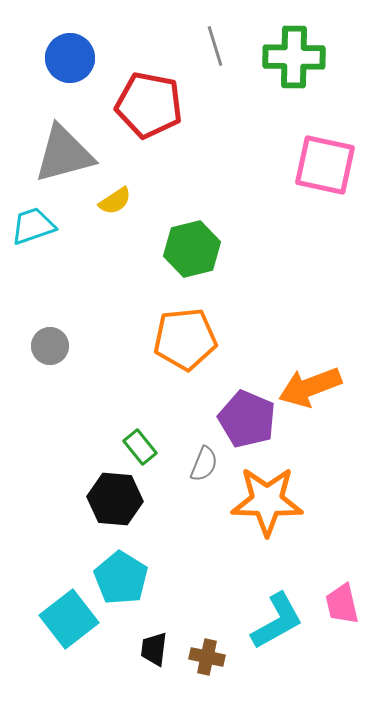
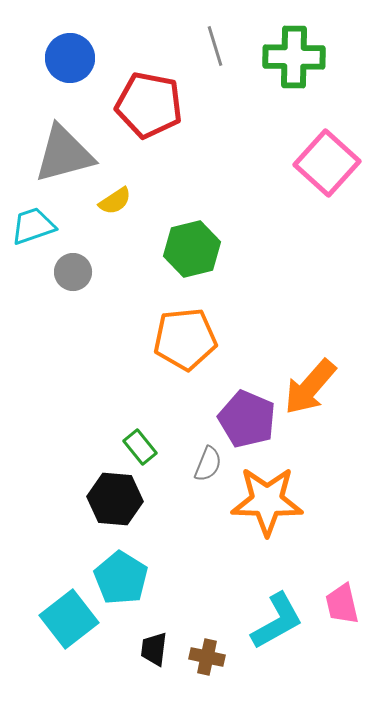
pink square: moved 2 px right, 2 px up; rotated 30 degrees clockwise
gray circle: moved 23 px right, 74 px up
orange arrow: rotated 28 degrees counterclockwise
gray semicircle: moved 4 px right
